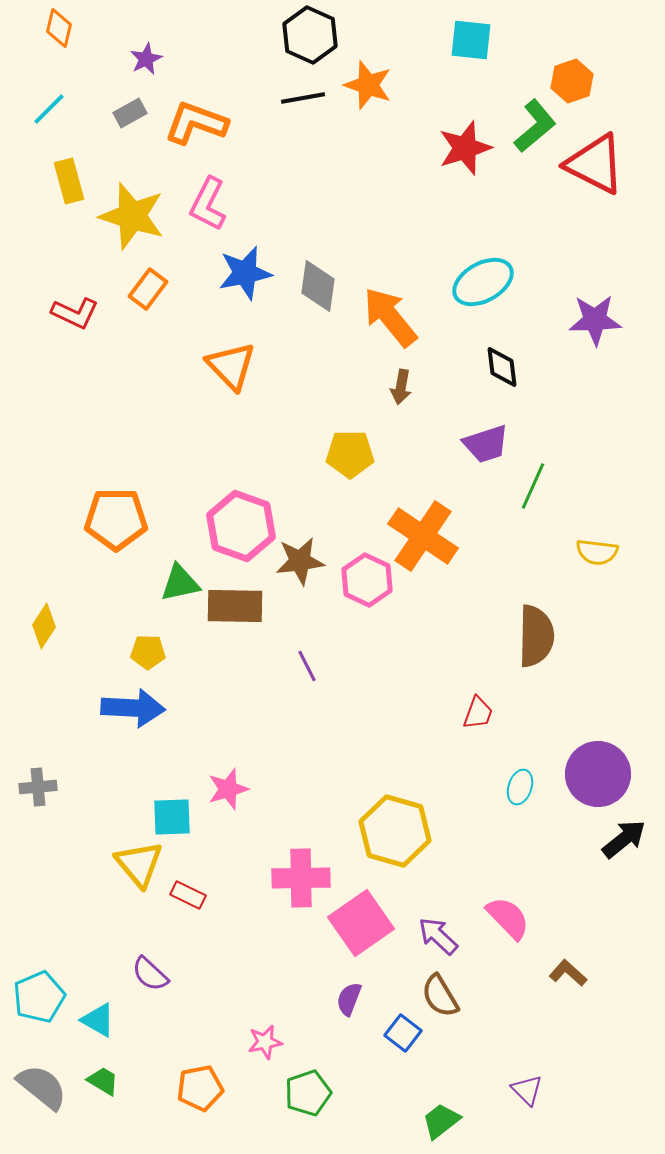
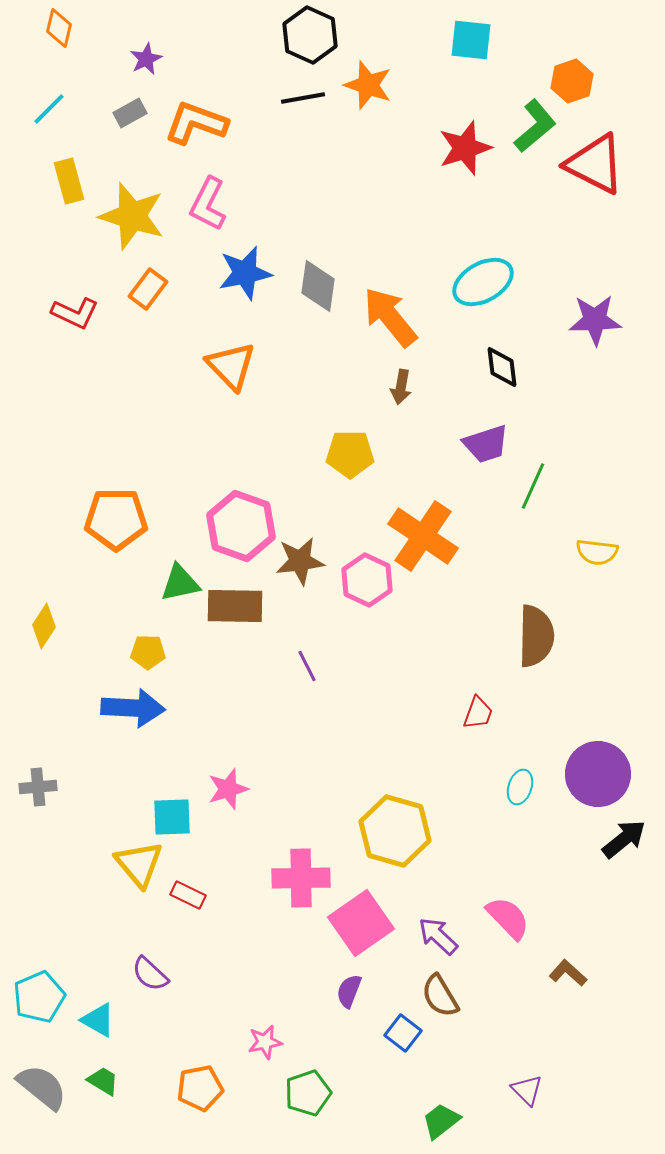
purple semicircle at (349, 999): moved 8 px up
